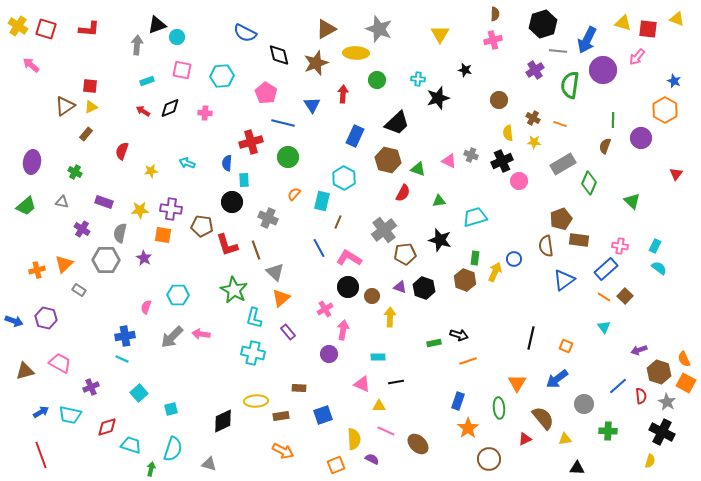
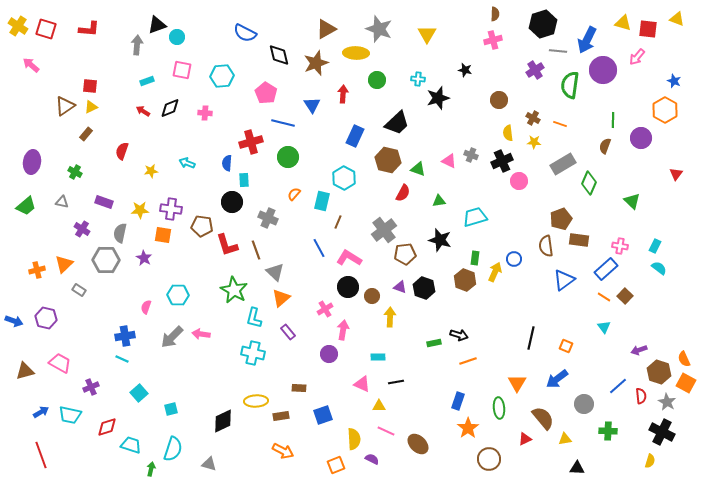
yellow triangle at (440, 34): moved 13 px left
